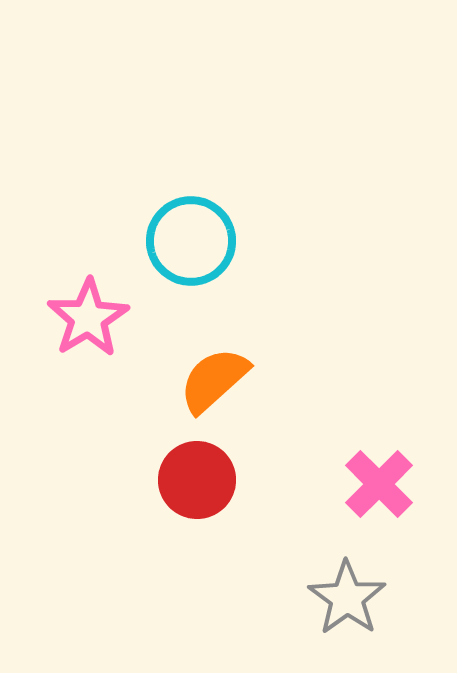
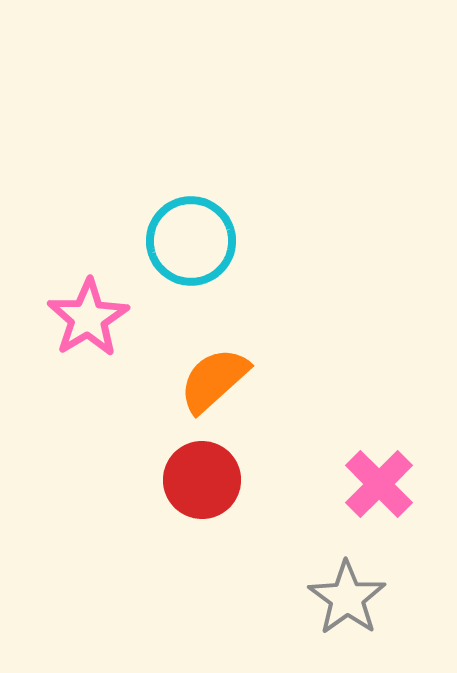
red circle: moved 5 px right
